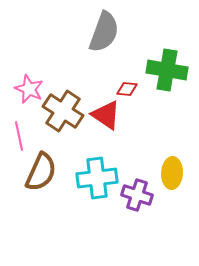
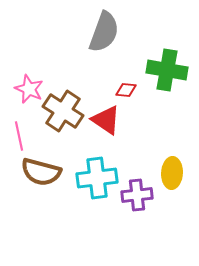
red diamond: moved 1 px left, 1 px down
red triangle: moved 5 px down
brown semicircle: rotated 81 degrees clockwise
purple cross: rotated 24 degrees counterclockwise
